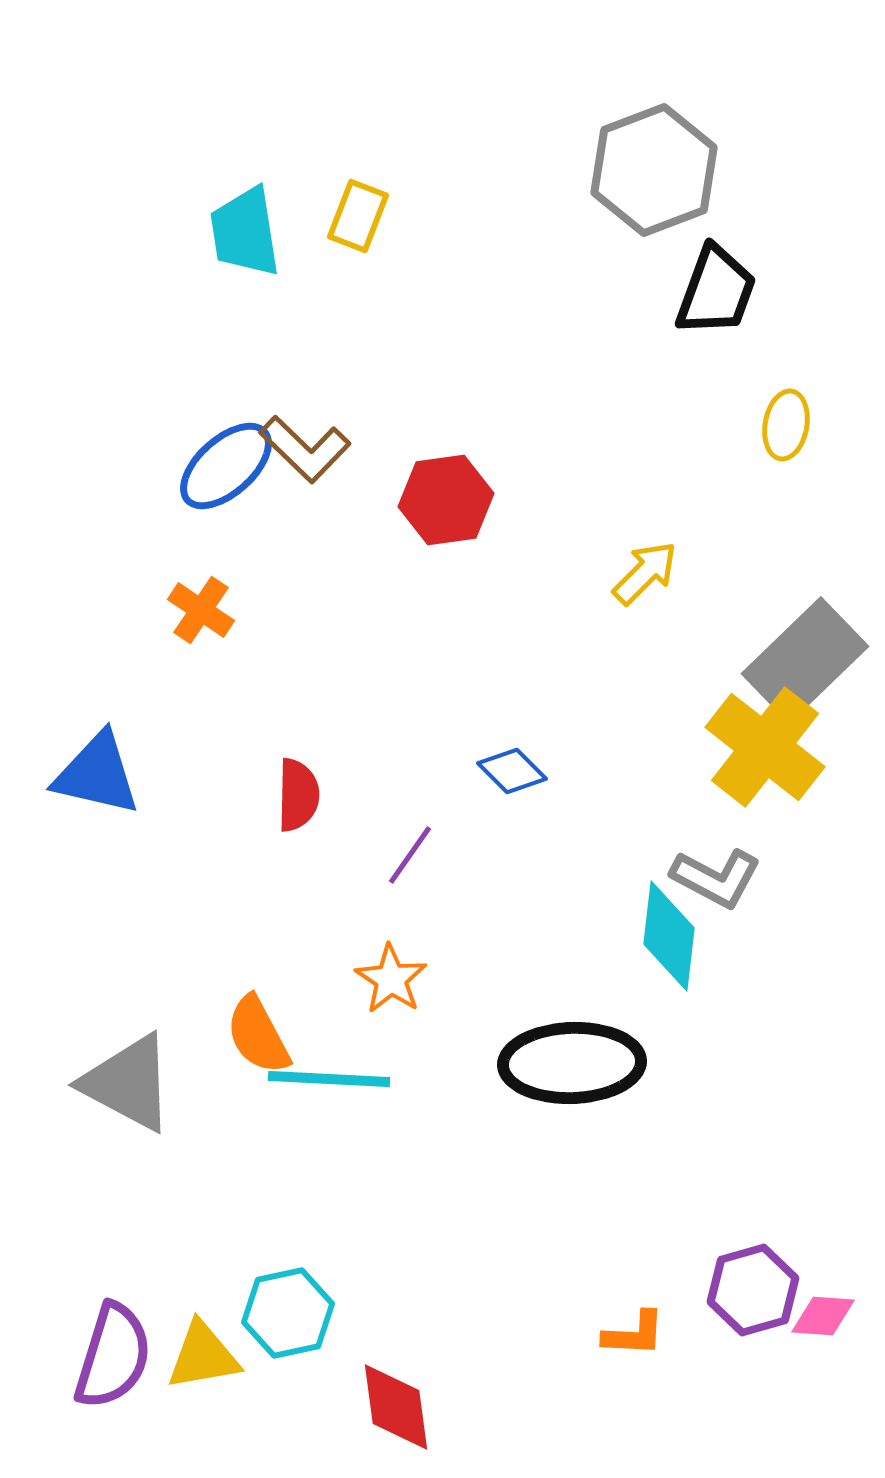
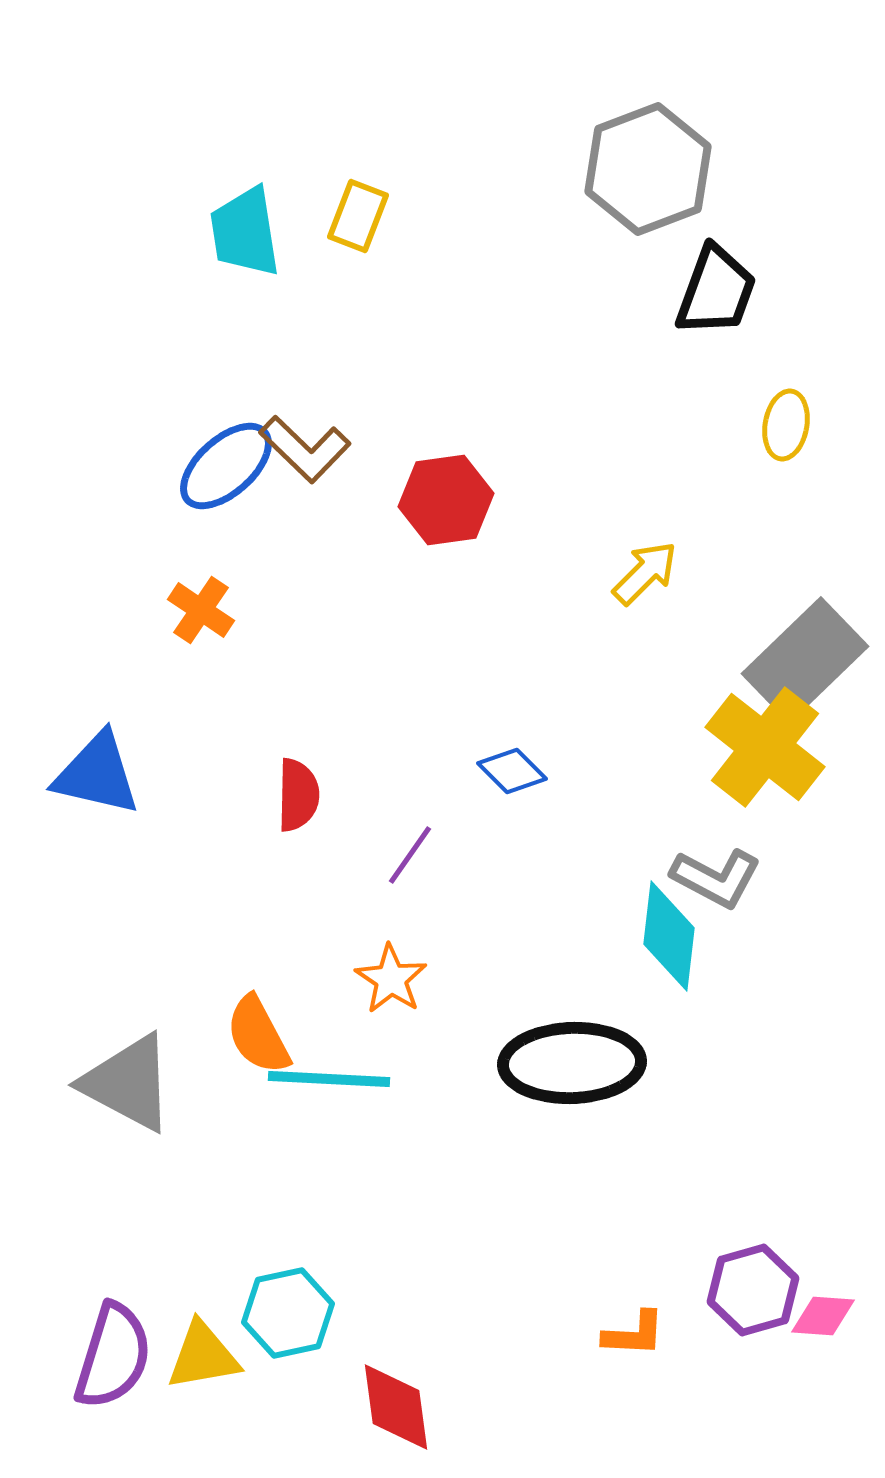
gray hexagon: moved 6 px left, 1 px up
